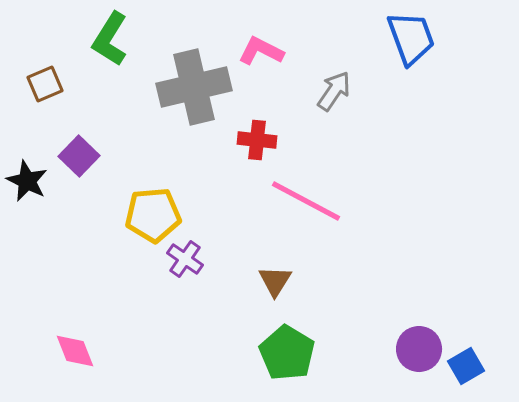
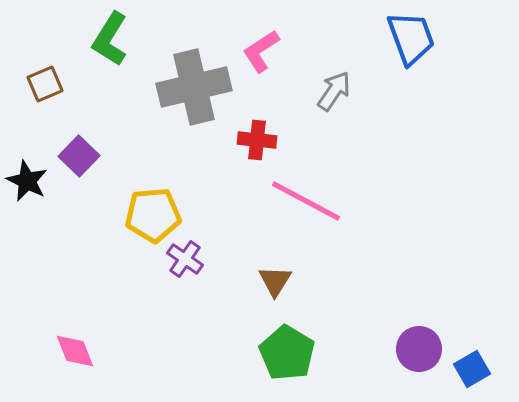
pink L-shape: rotated 60 degrees counterclockwise
blue square: moved 6 px right, 3 px down
